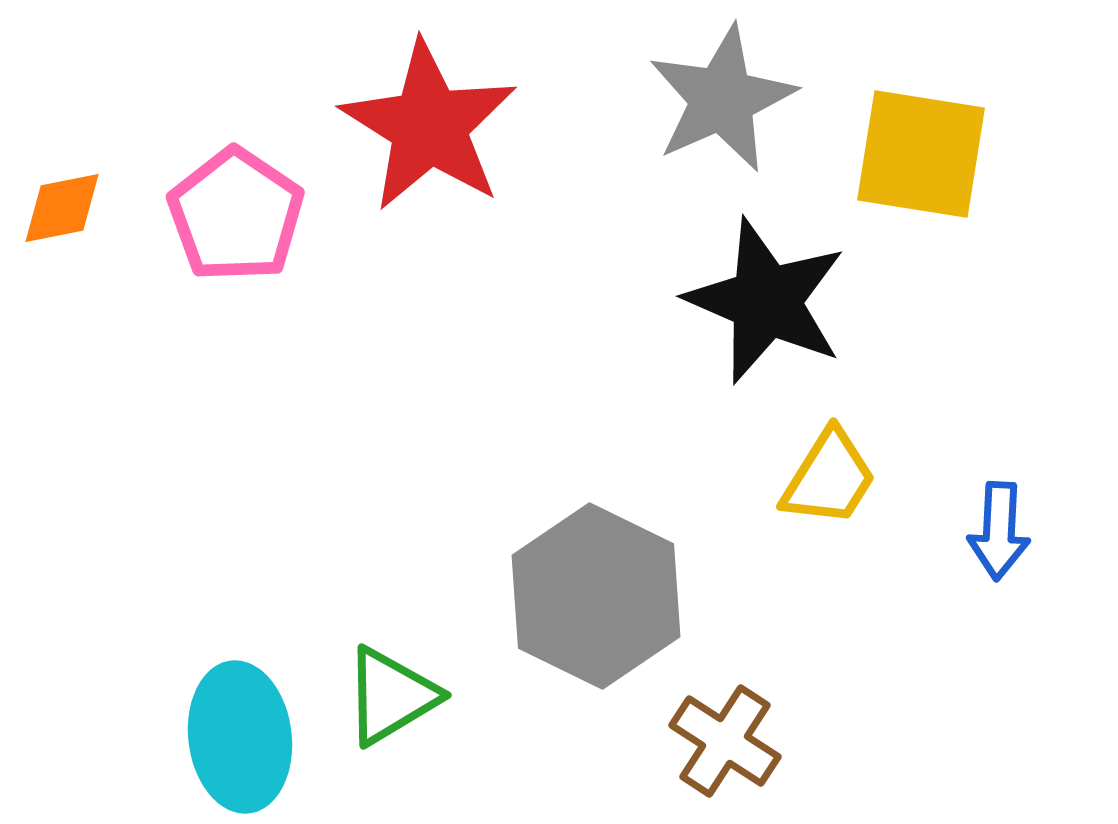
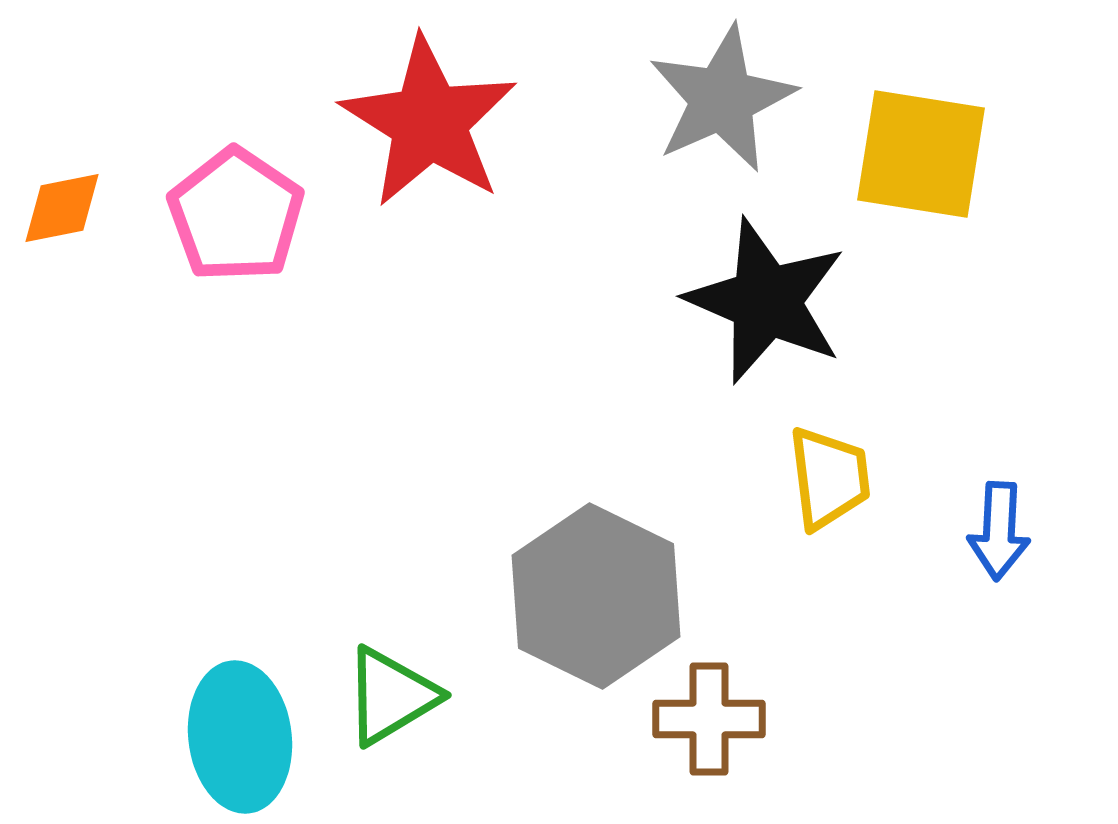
red star: moved 4 px up
yellow trapezoid: rotated 39 degrees counterclockwise
brown cross: moved 16 px left, 22 px up; rotated 33 degrees counterclockwise
